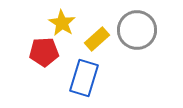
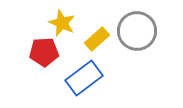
yellow star: rotated 8 degrees counterclockwise
gray circle: moved 1 px down
blue rectangle: rotated 36 degrees clockwise
